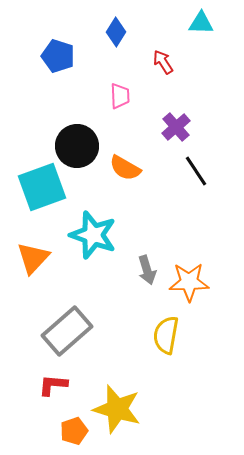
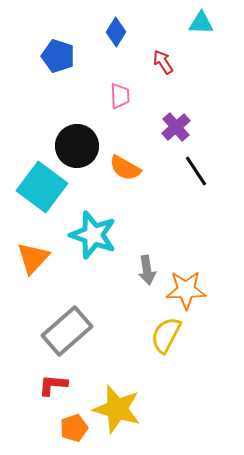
cyan square: rotated 33 degrees counterclockwise
gray arrow: rotated 8 degrees clockwise
orange star: moved 3 px left, 8 px down
yellow semicircle: rotated 18 degrees clockwise
orange pentagon: moved 3 px up
